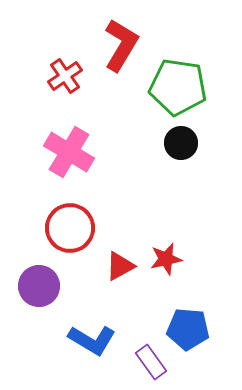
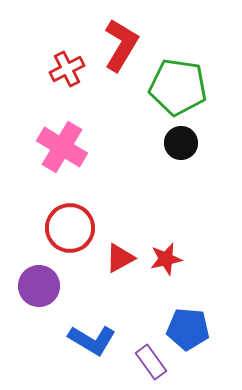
red cross: moved 2 px right, 7 px up; rotated 8 degrees clockwise
pink cross: moved 7 px left, 5 px up
red triangle: moved 8 px up
